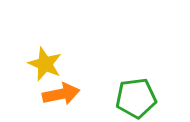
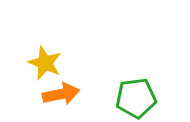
yellow star: moved 1 px up
